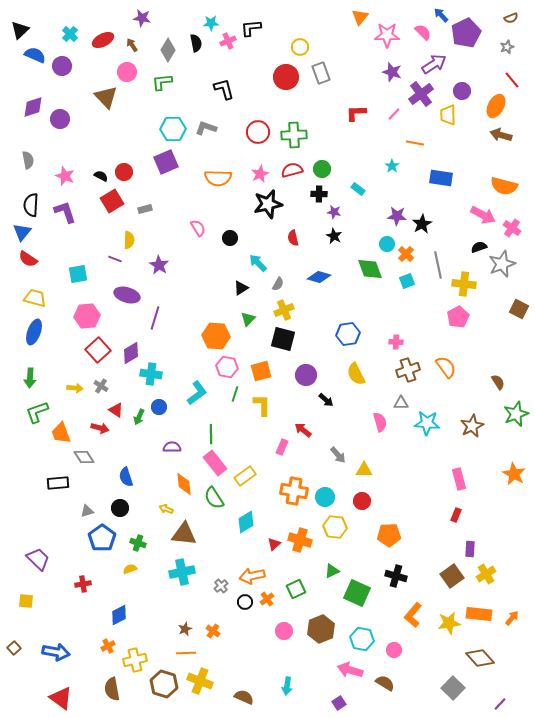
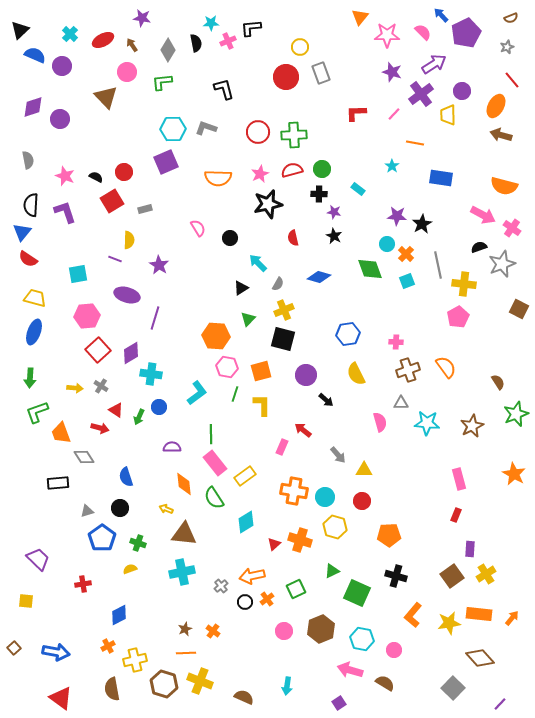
black semicircle at (101, 176): moved 5 px left, 1 px down
yellow hexagon at (335, 527): rotated 10 degrees clockwise
